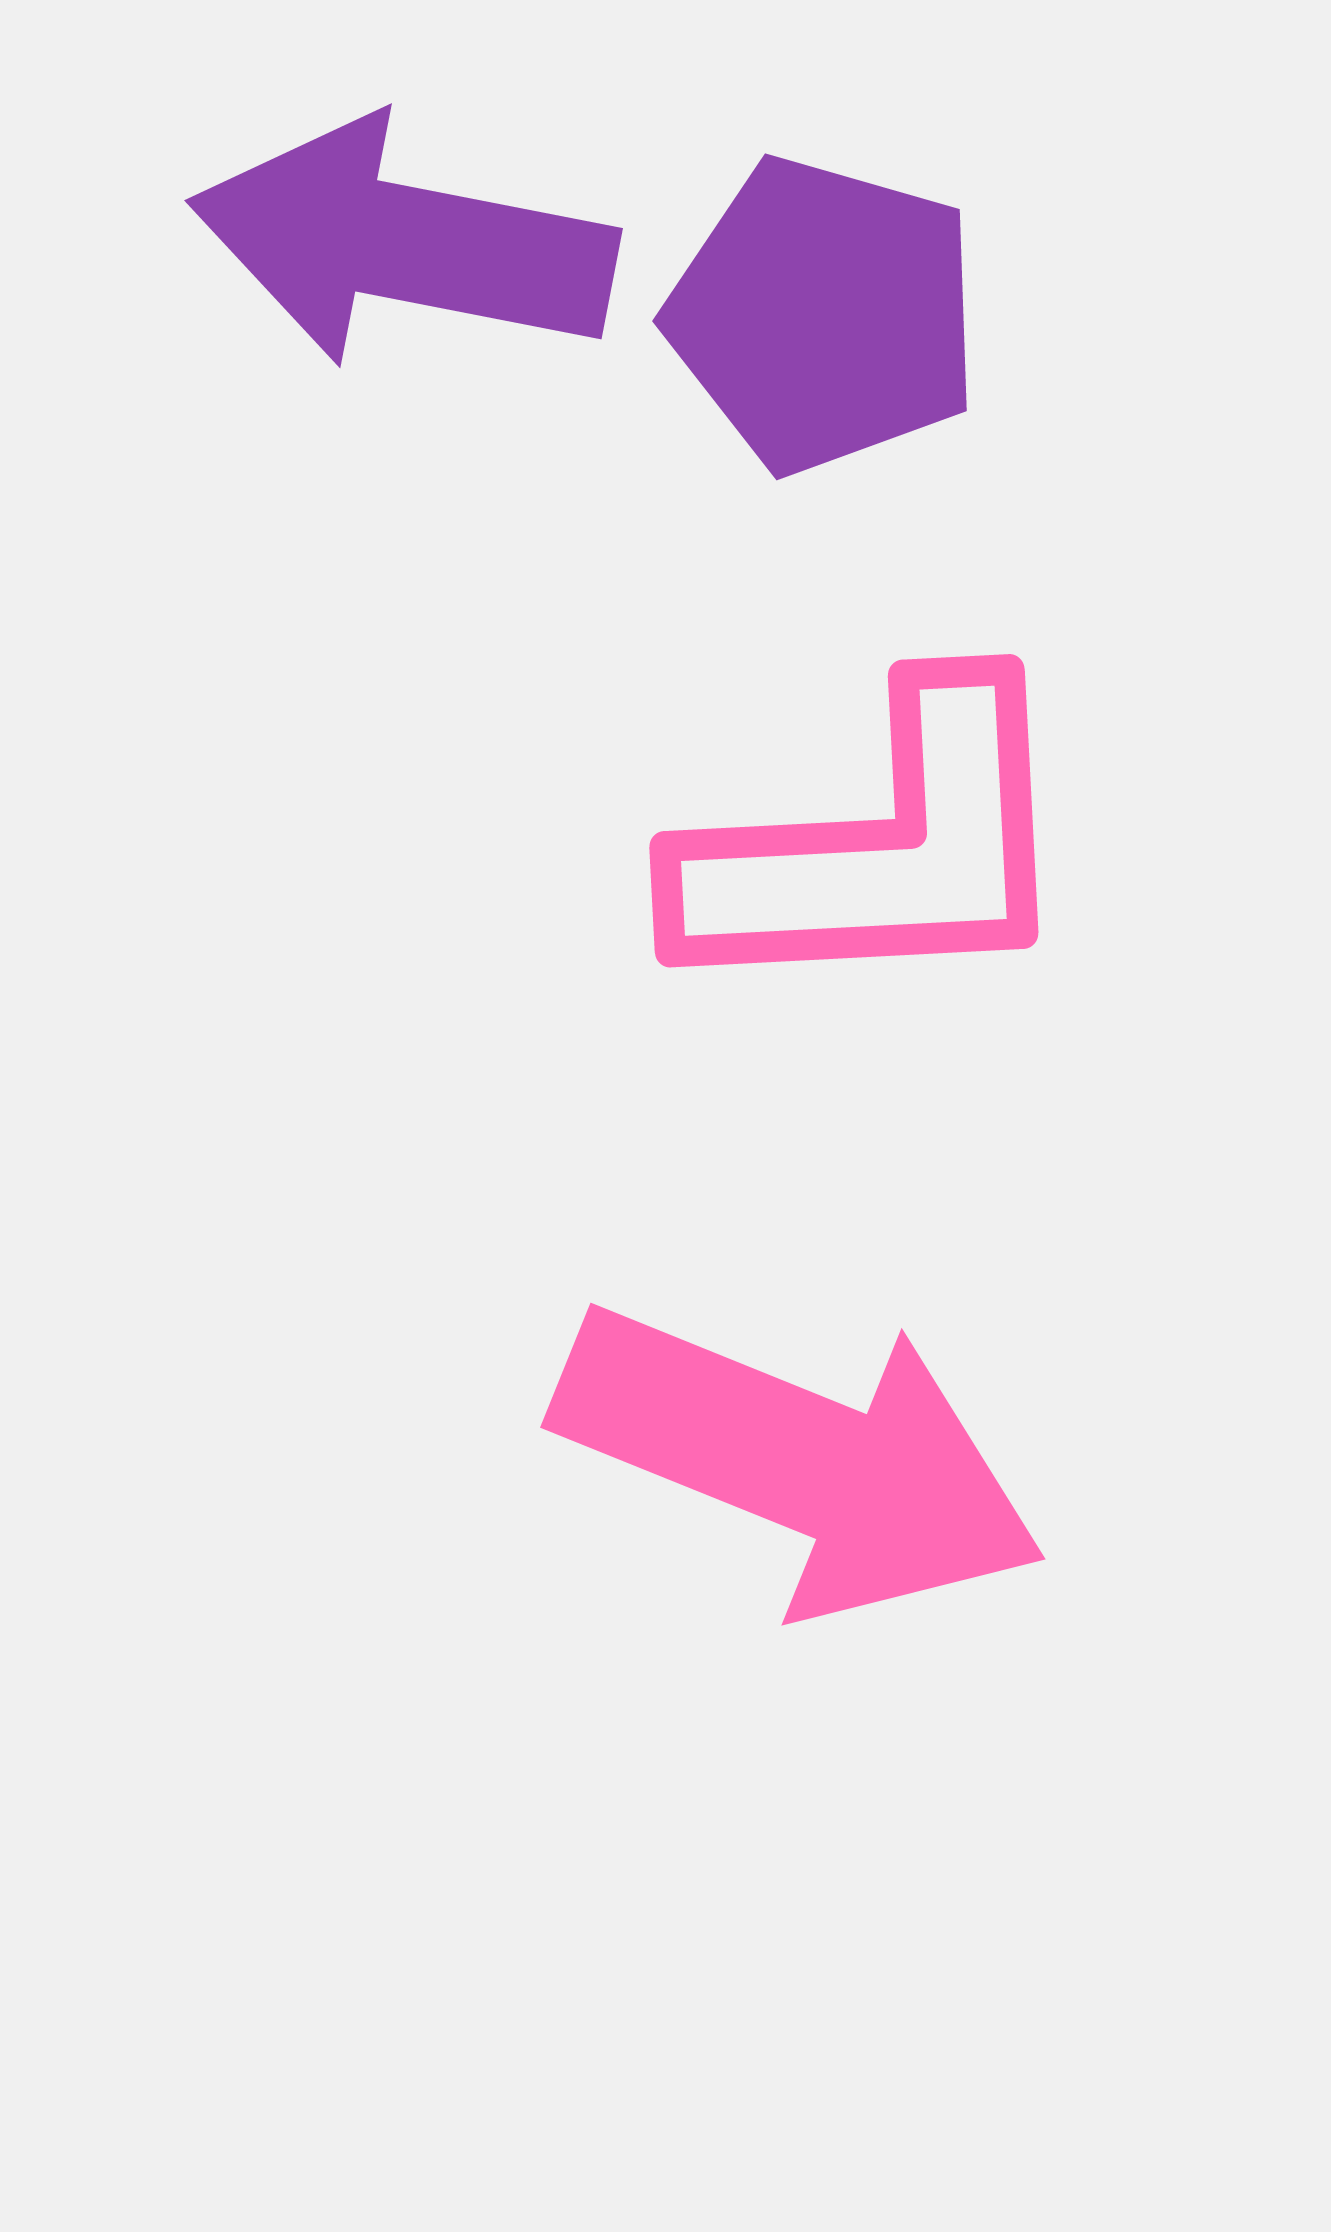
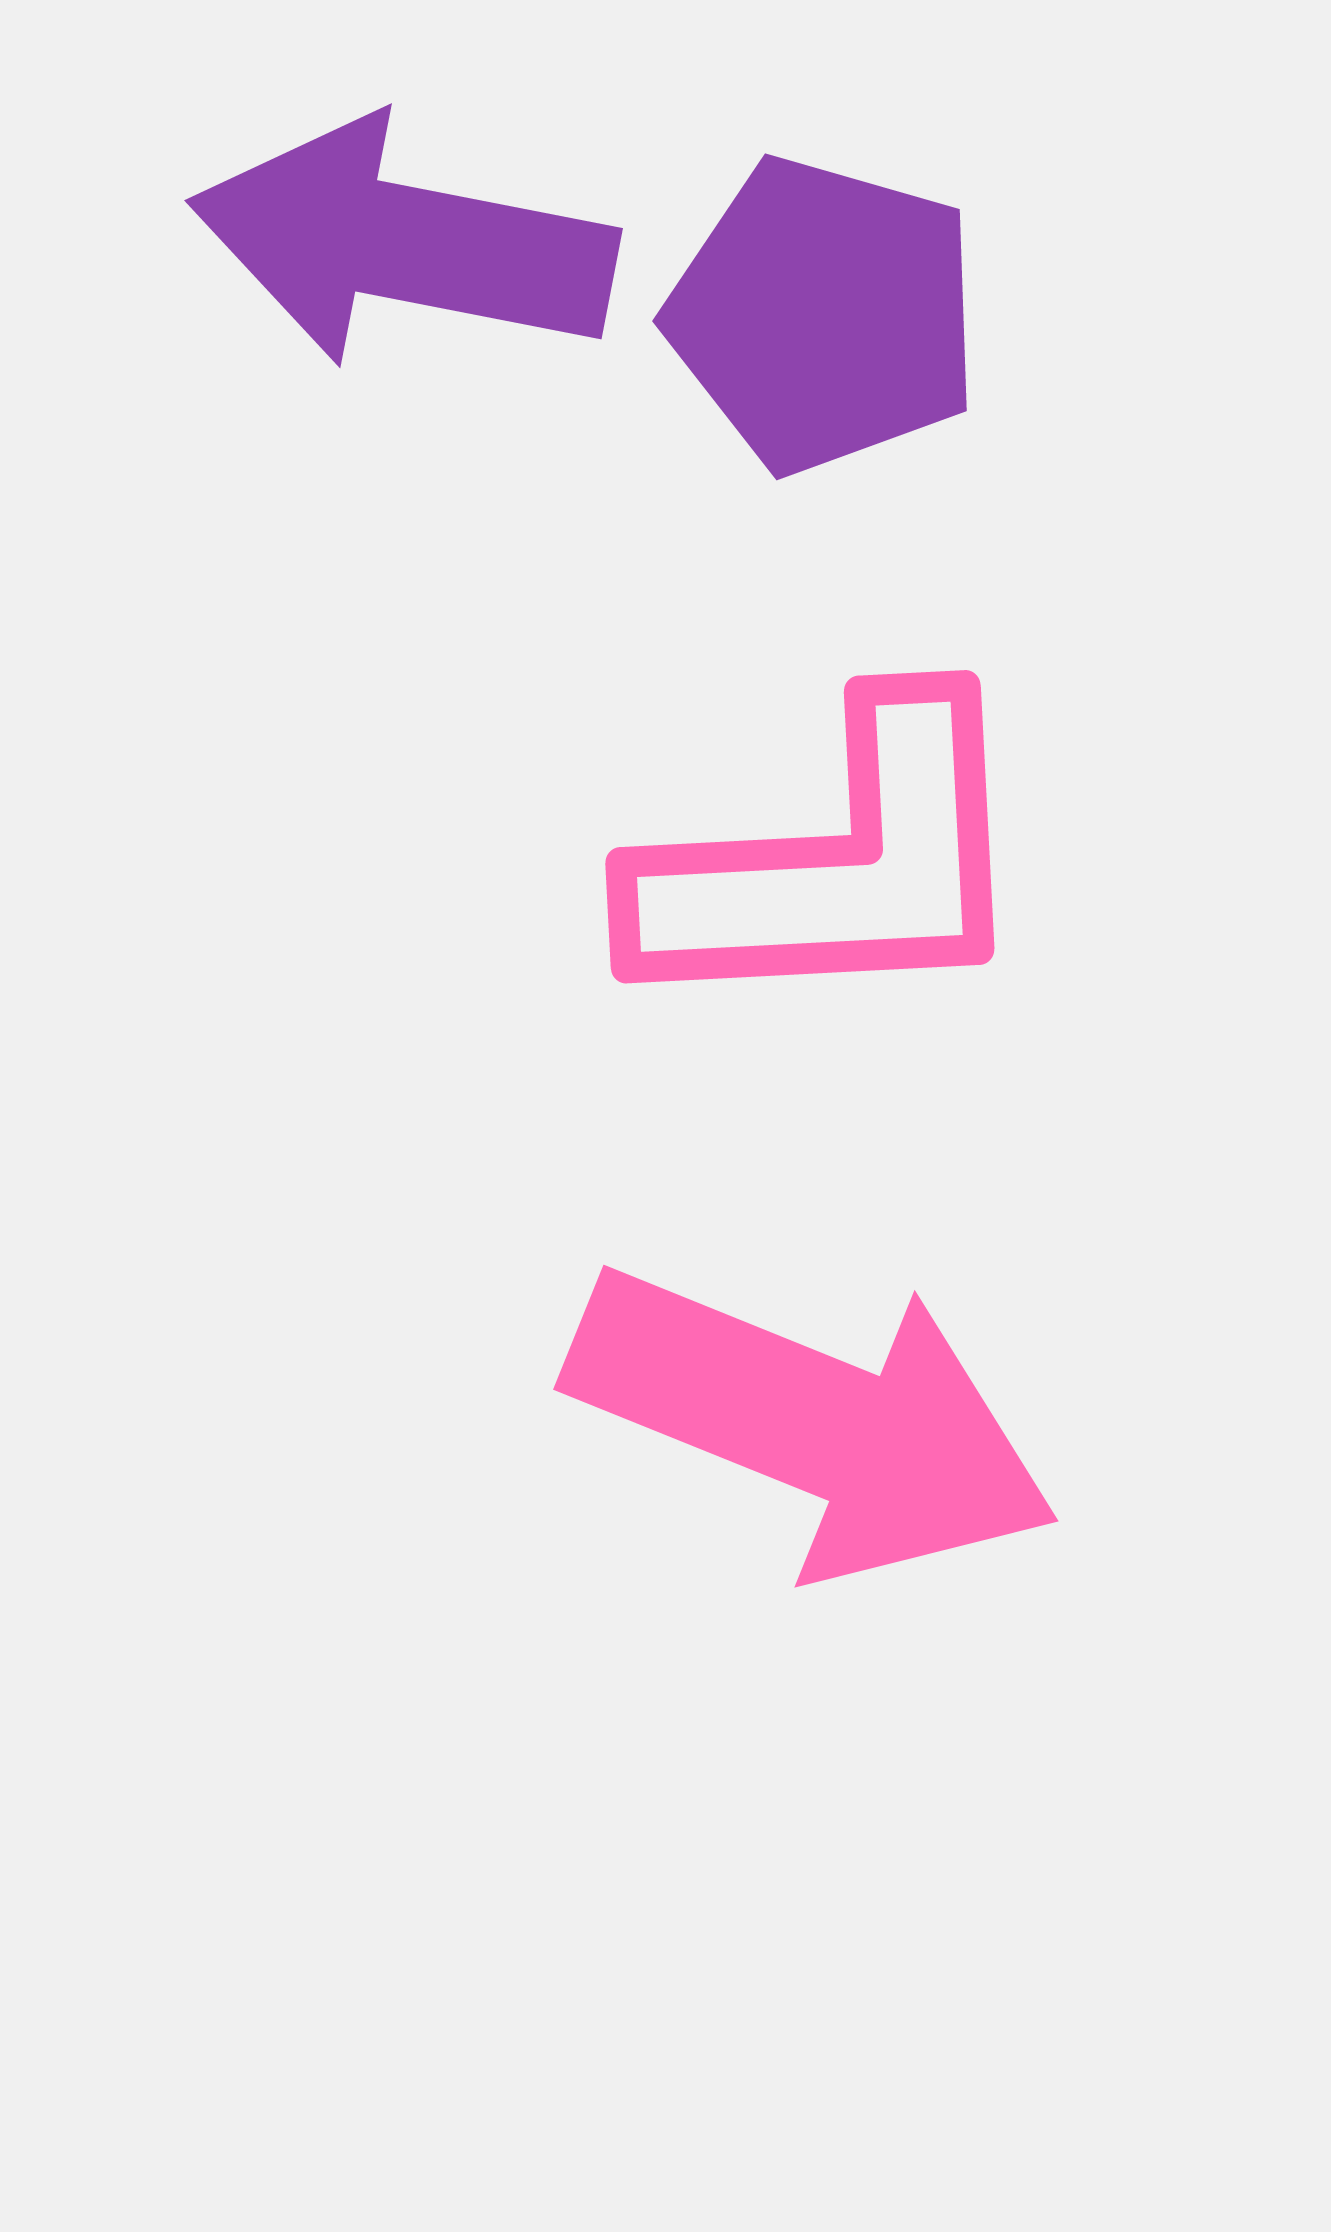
pink L-shape: moved 44 px left, 16 px down
pink arrow: moved 13 px right, 38 px up
